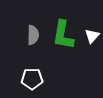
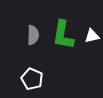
white triangle: rotated 35 degrees clockwise
white pentagon: rotated 25 degrees clockwise
